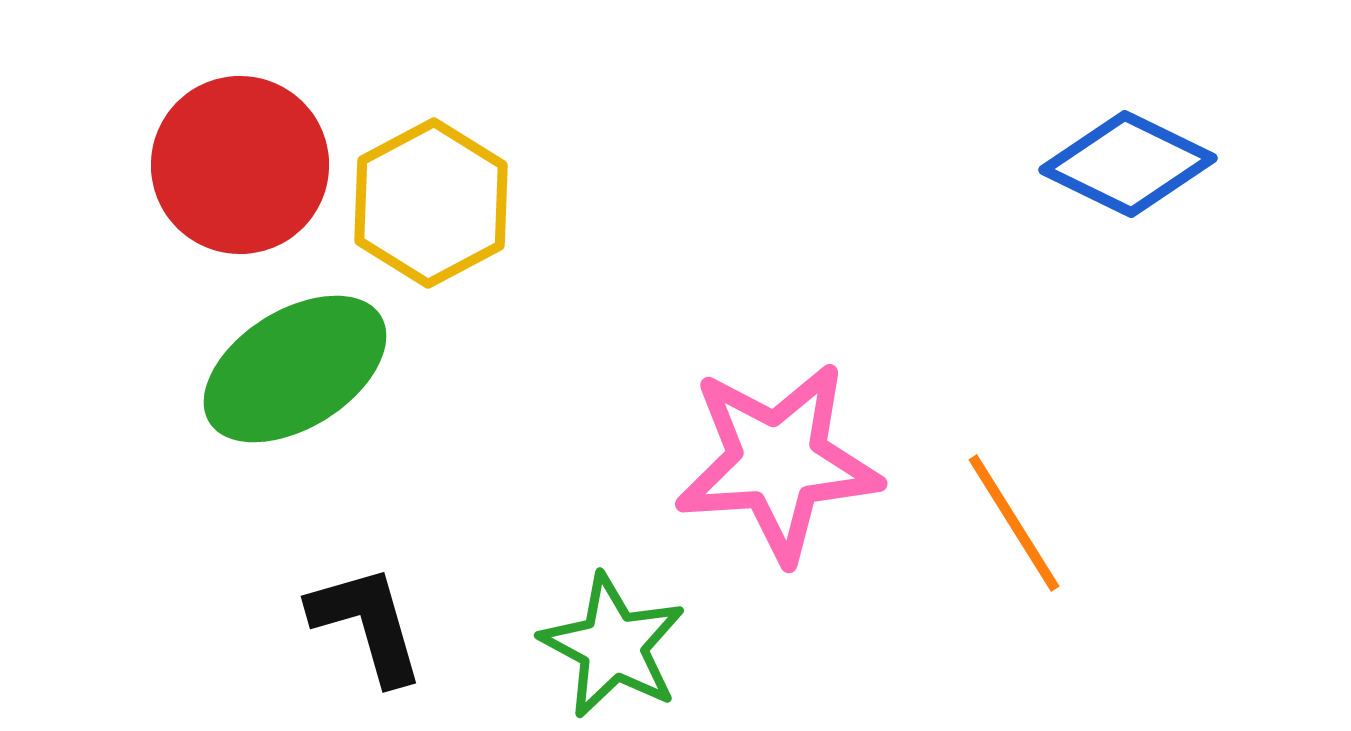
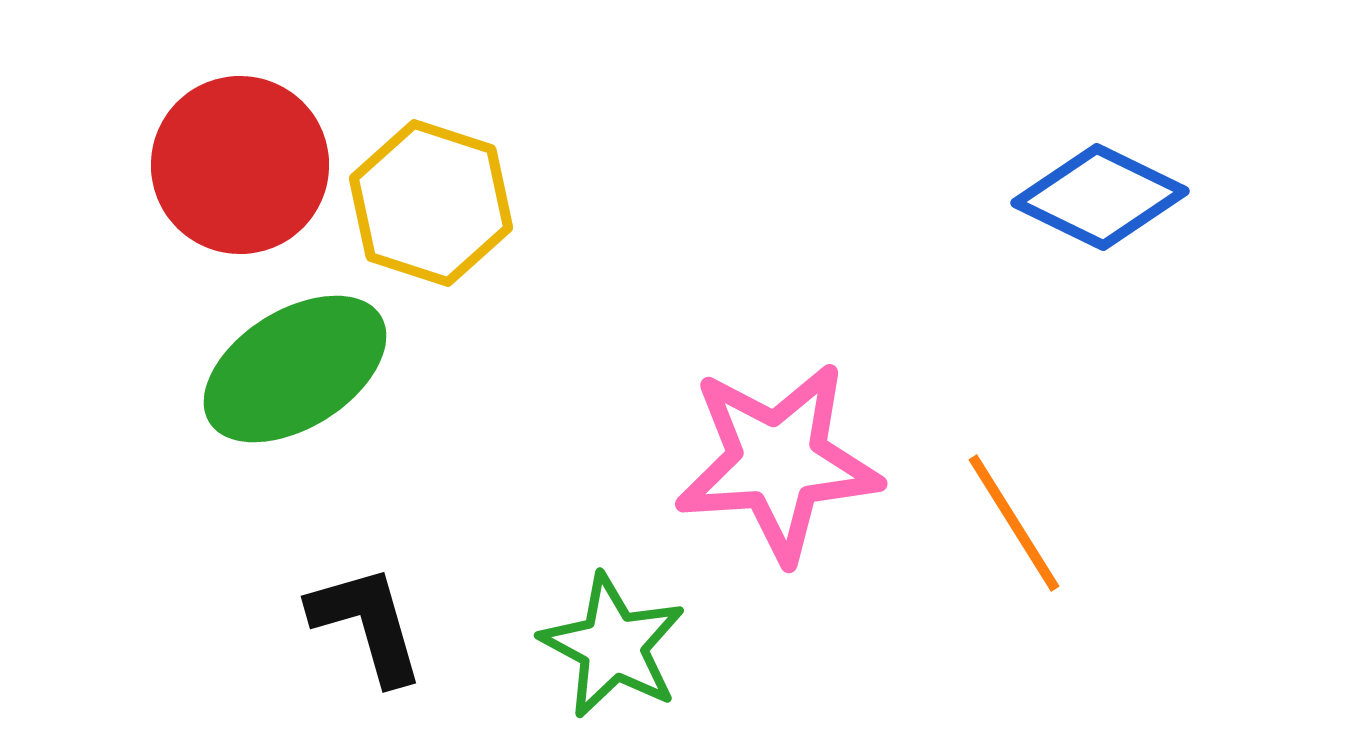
blue diamond: moved 28 px left, 33 px down
yellow hexagon: rotated 14 degrees counterclockwise
